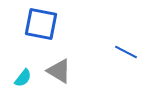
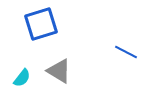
blue square: rotated 28 degrees counterclockwise
cyan semicircle: moved 1 px left
